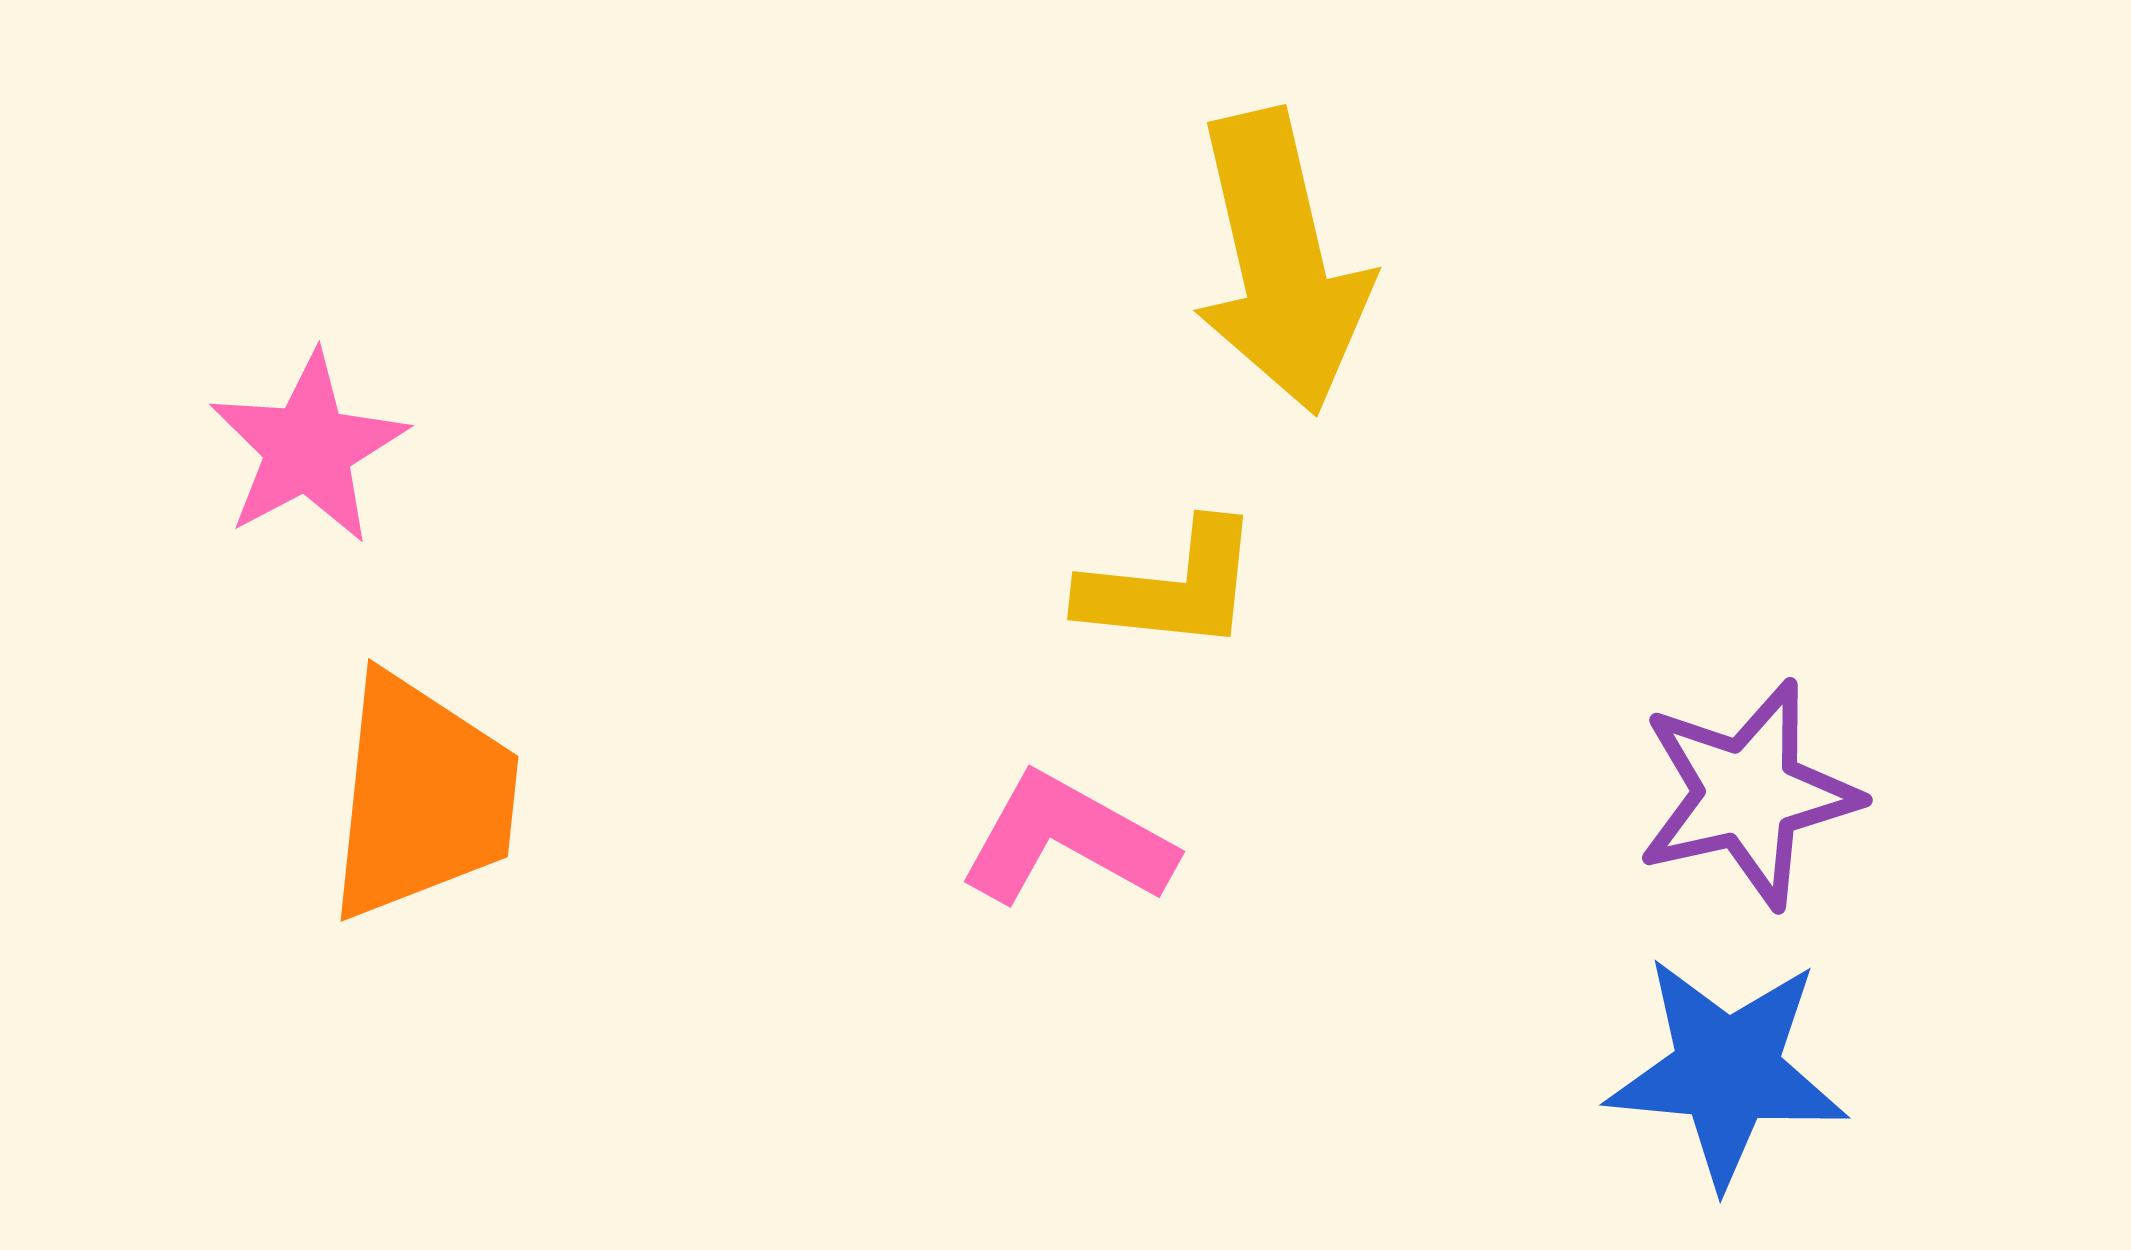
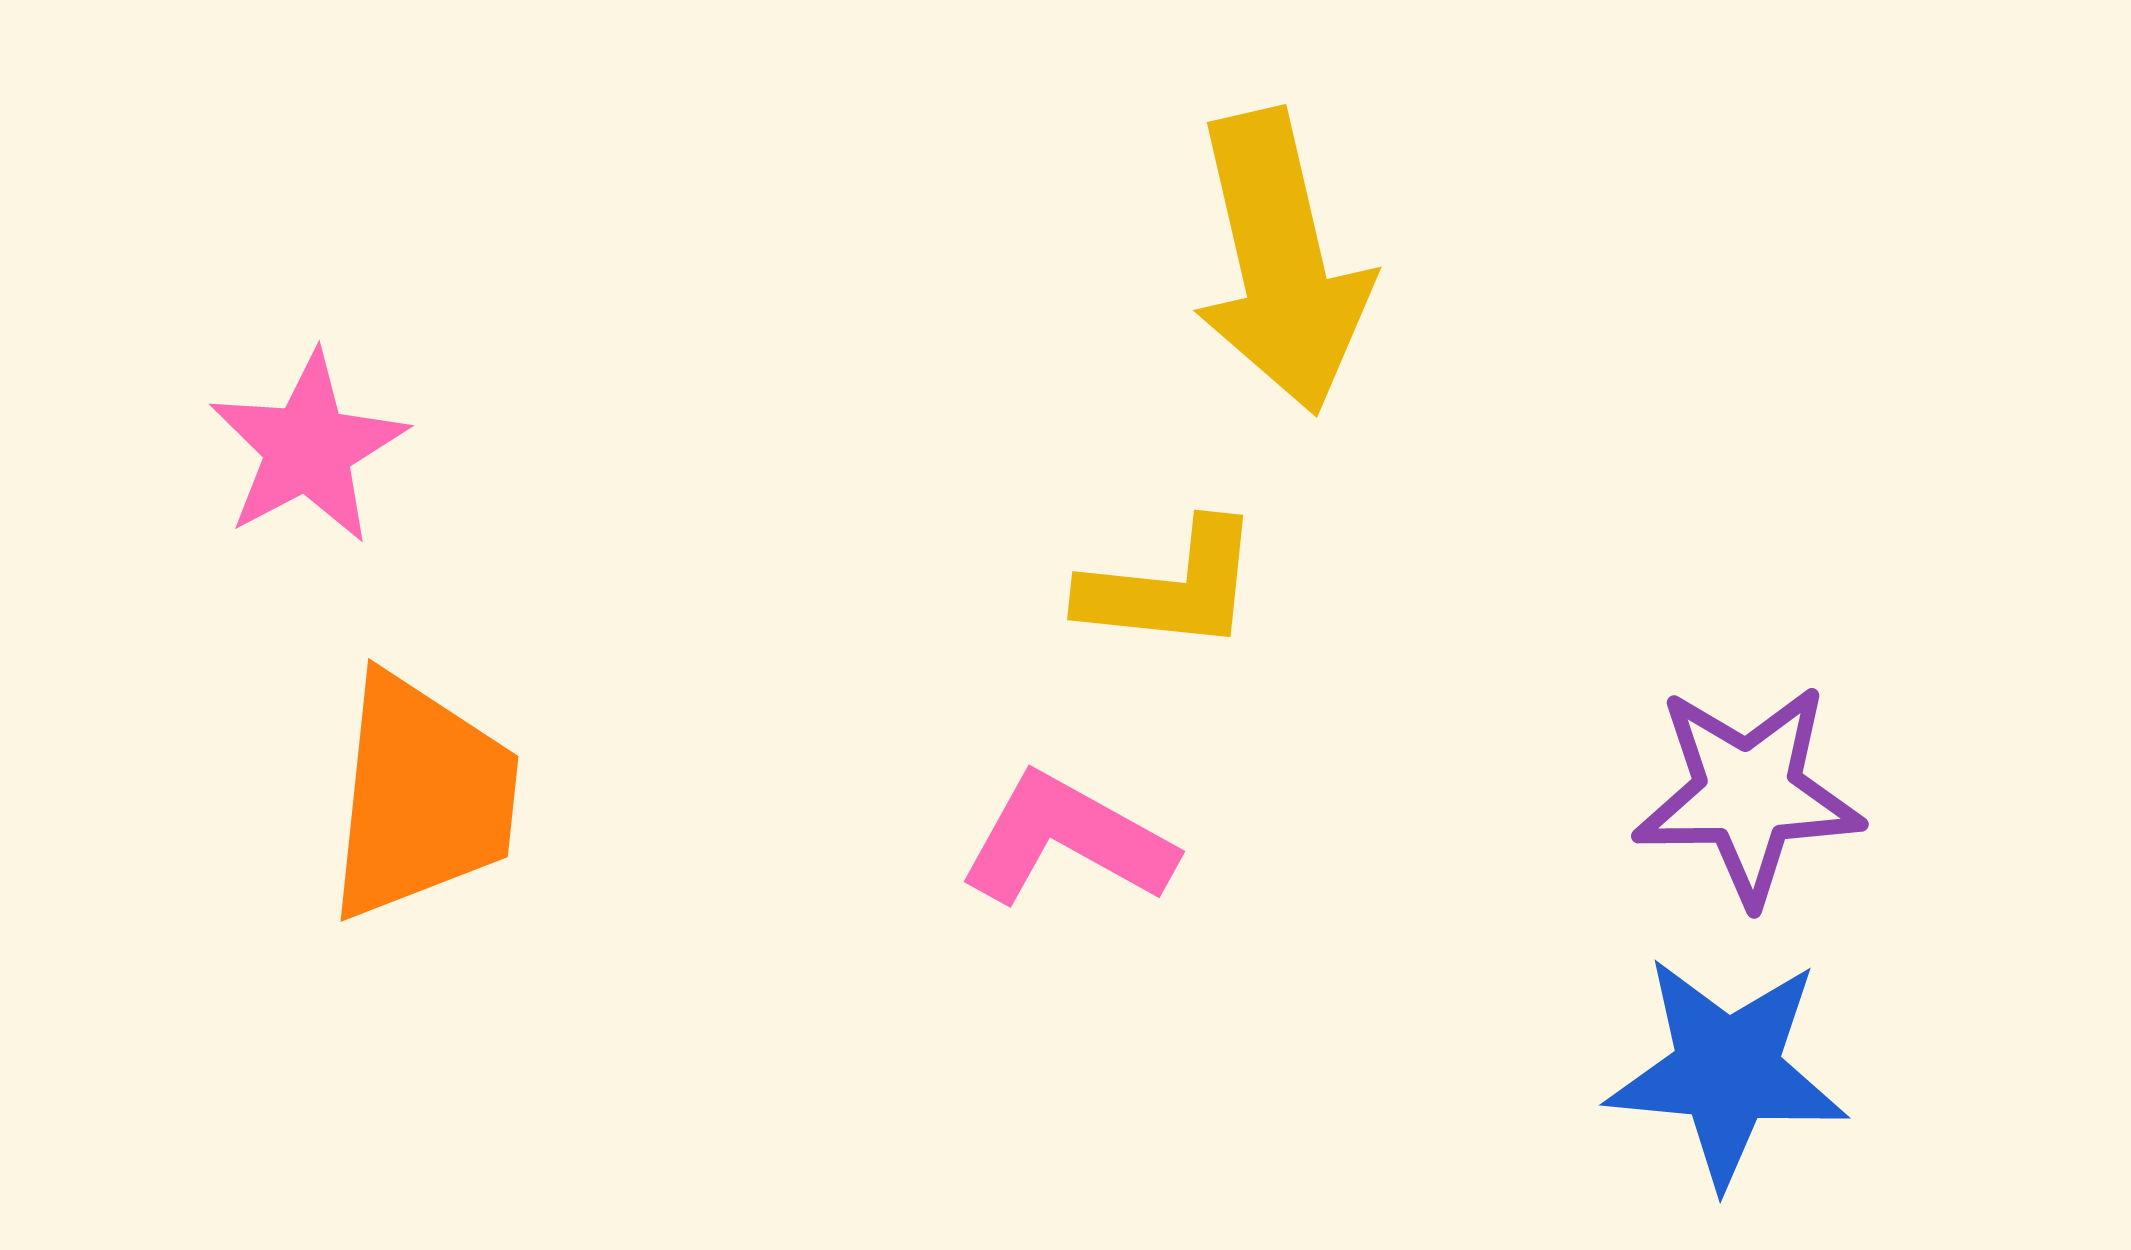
purple star: rotated 12 degrees clockwise
